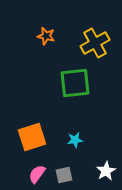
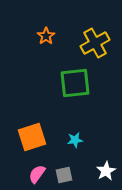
orange star: rotated 24 degrees clockwise
